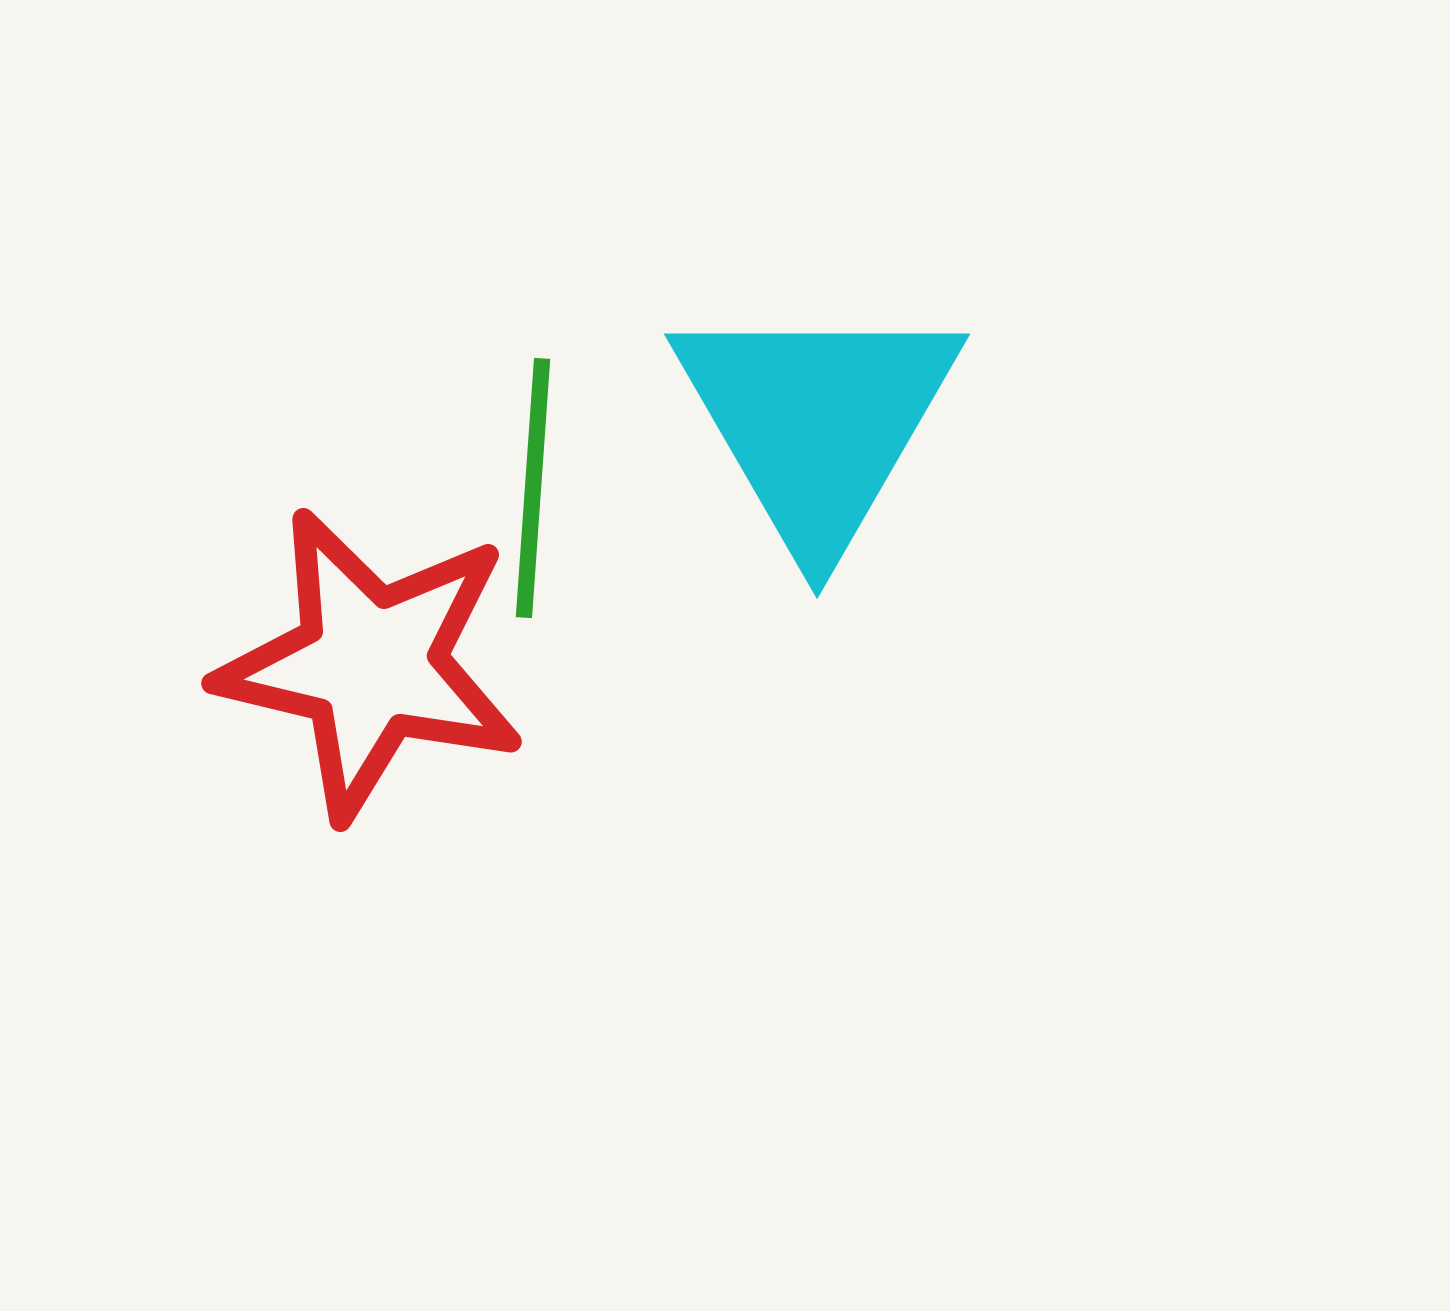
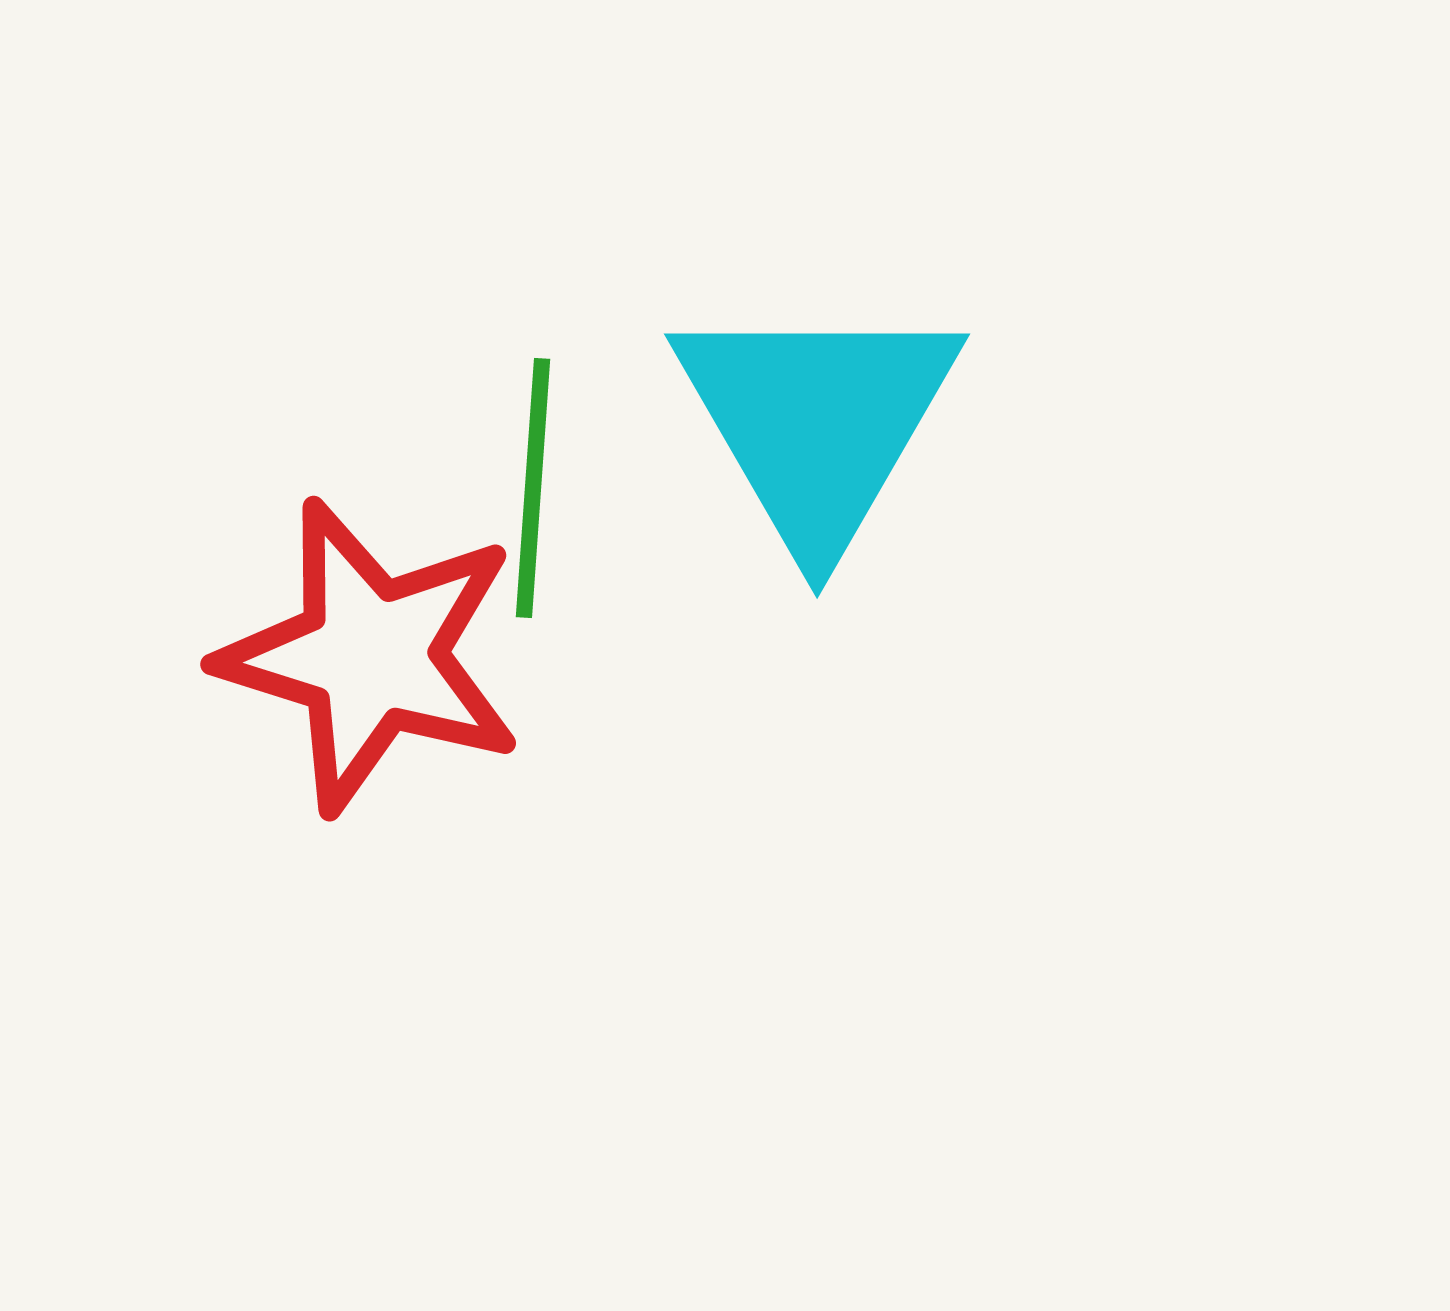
red star: moved 8 px up; rotated 4 degrees clockwise
